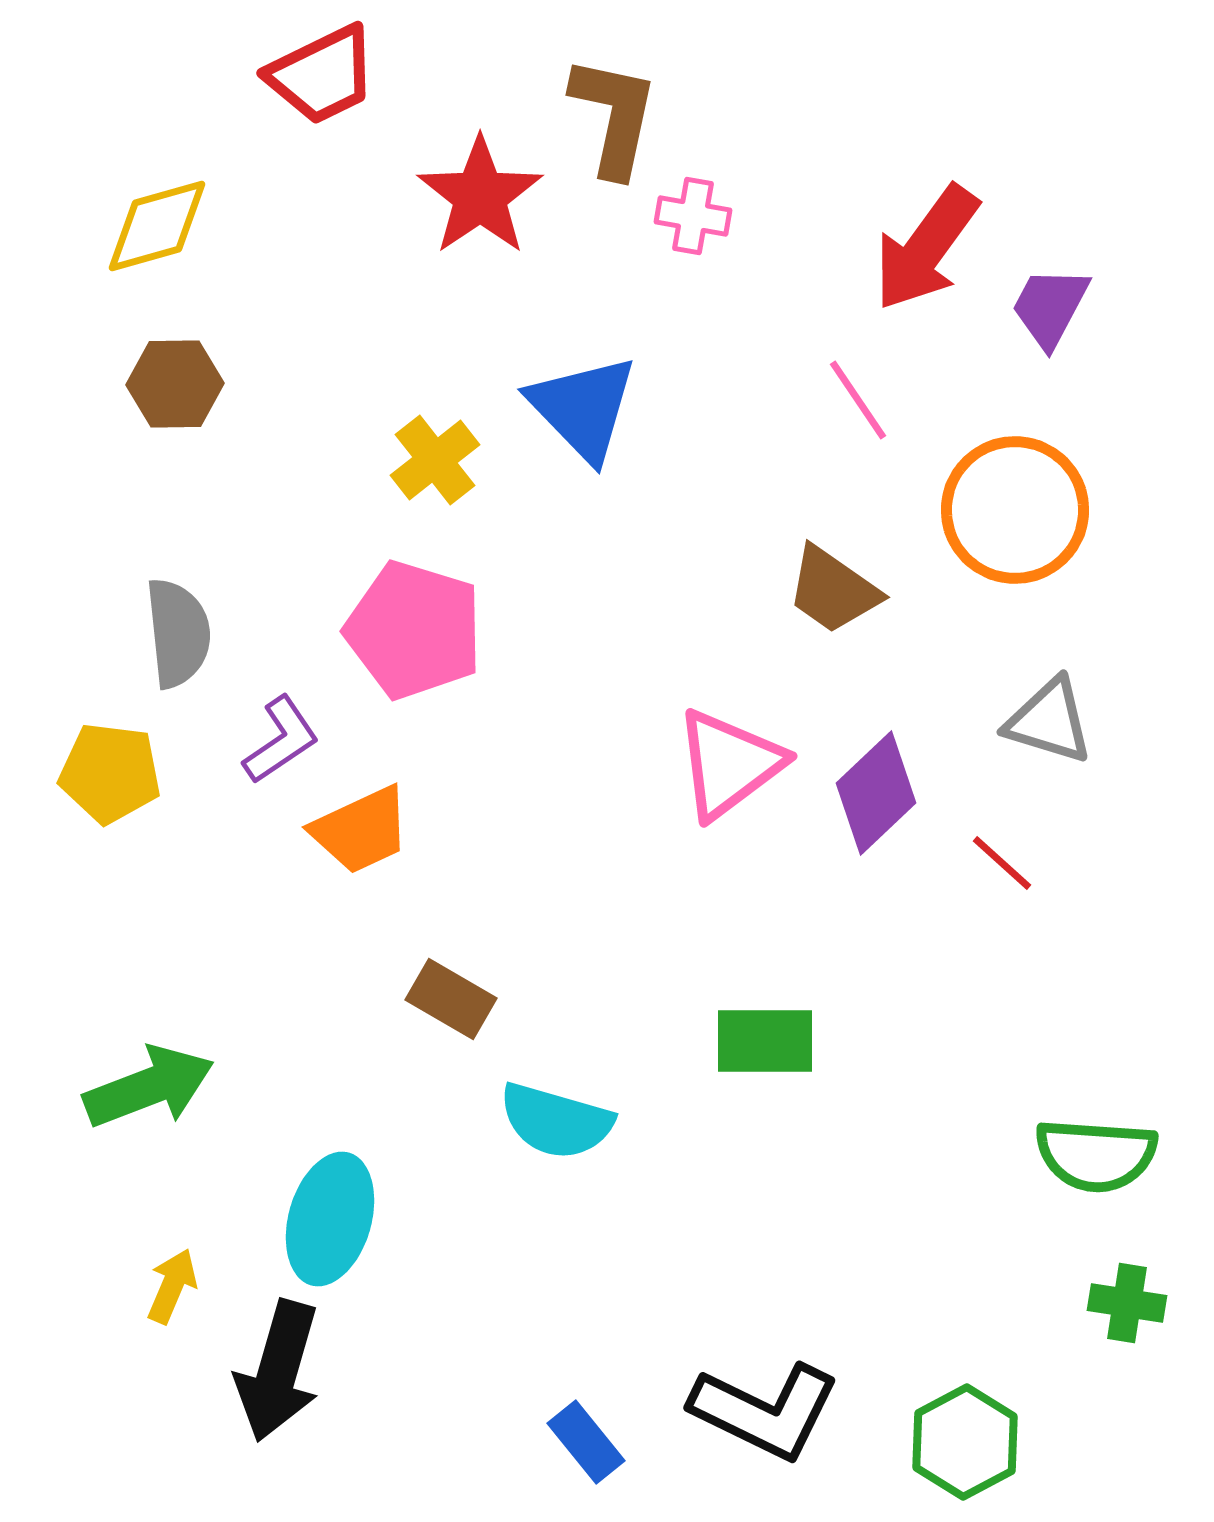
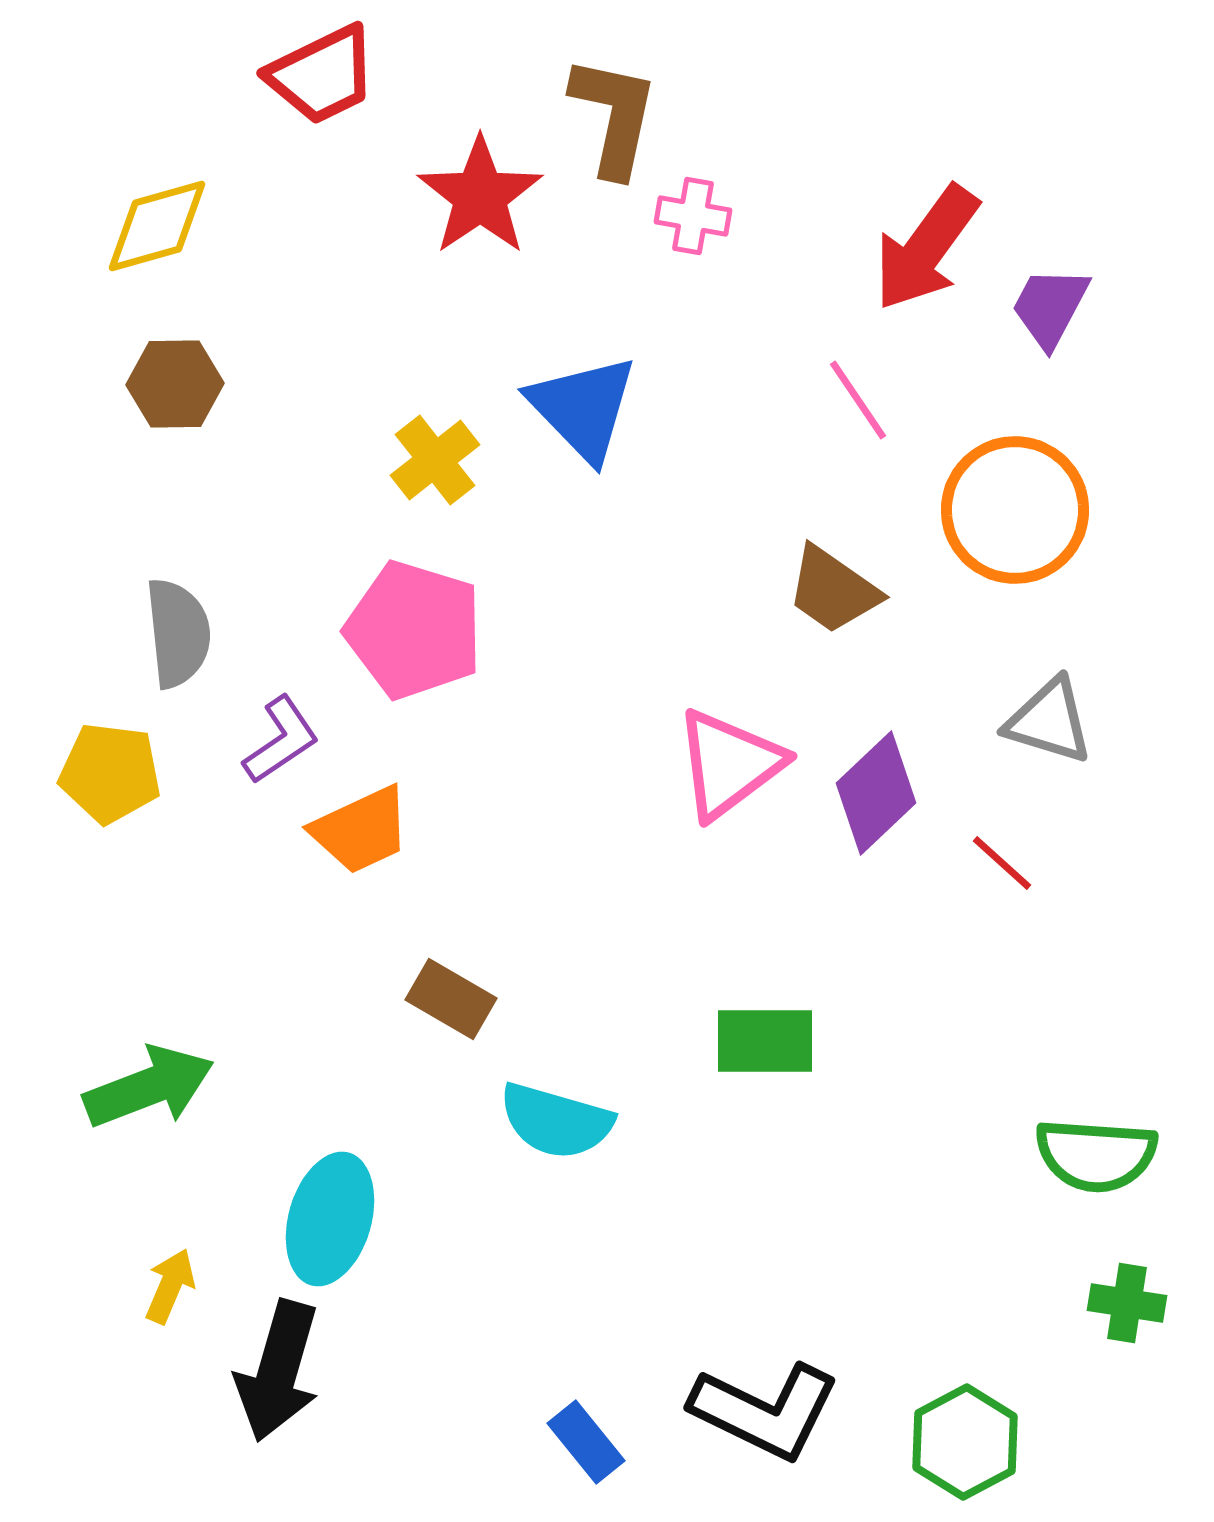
yellow arrow: moved 2 px left
